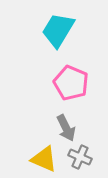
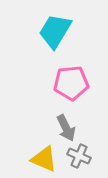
cyan trapezoid: moved 3 px left, 1 px down
pink pentagon: rotated 28 degrees counterclockwise
gray cross: moved 1 px left, 1 px up
